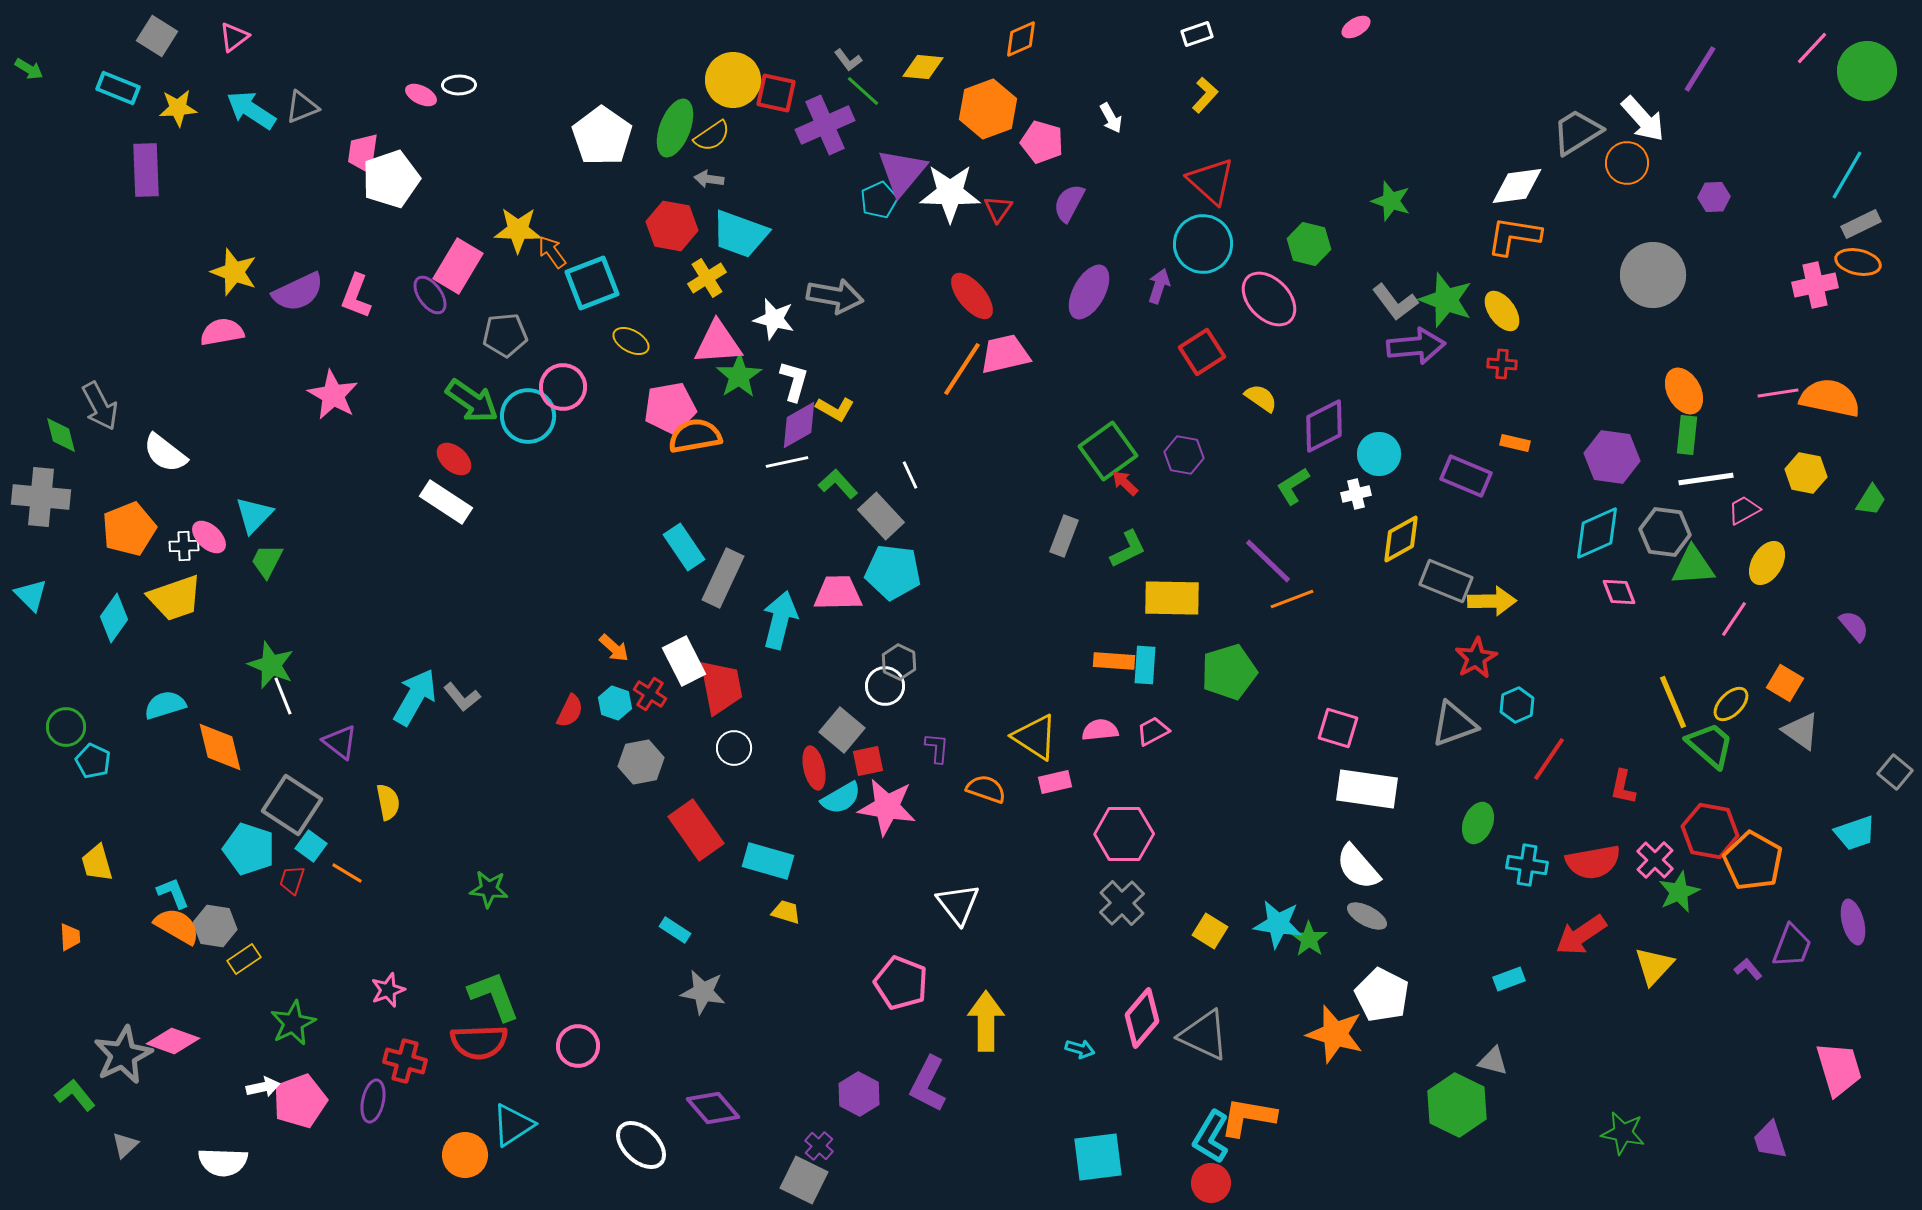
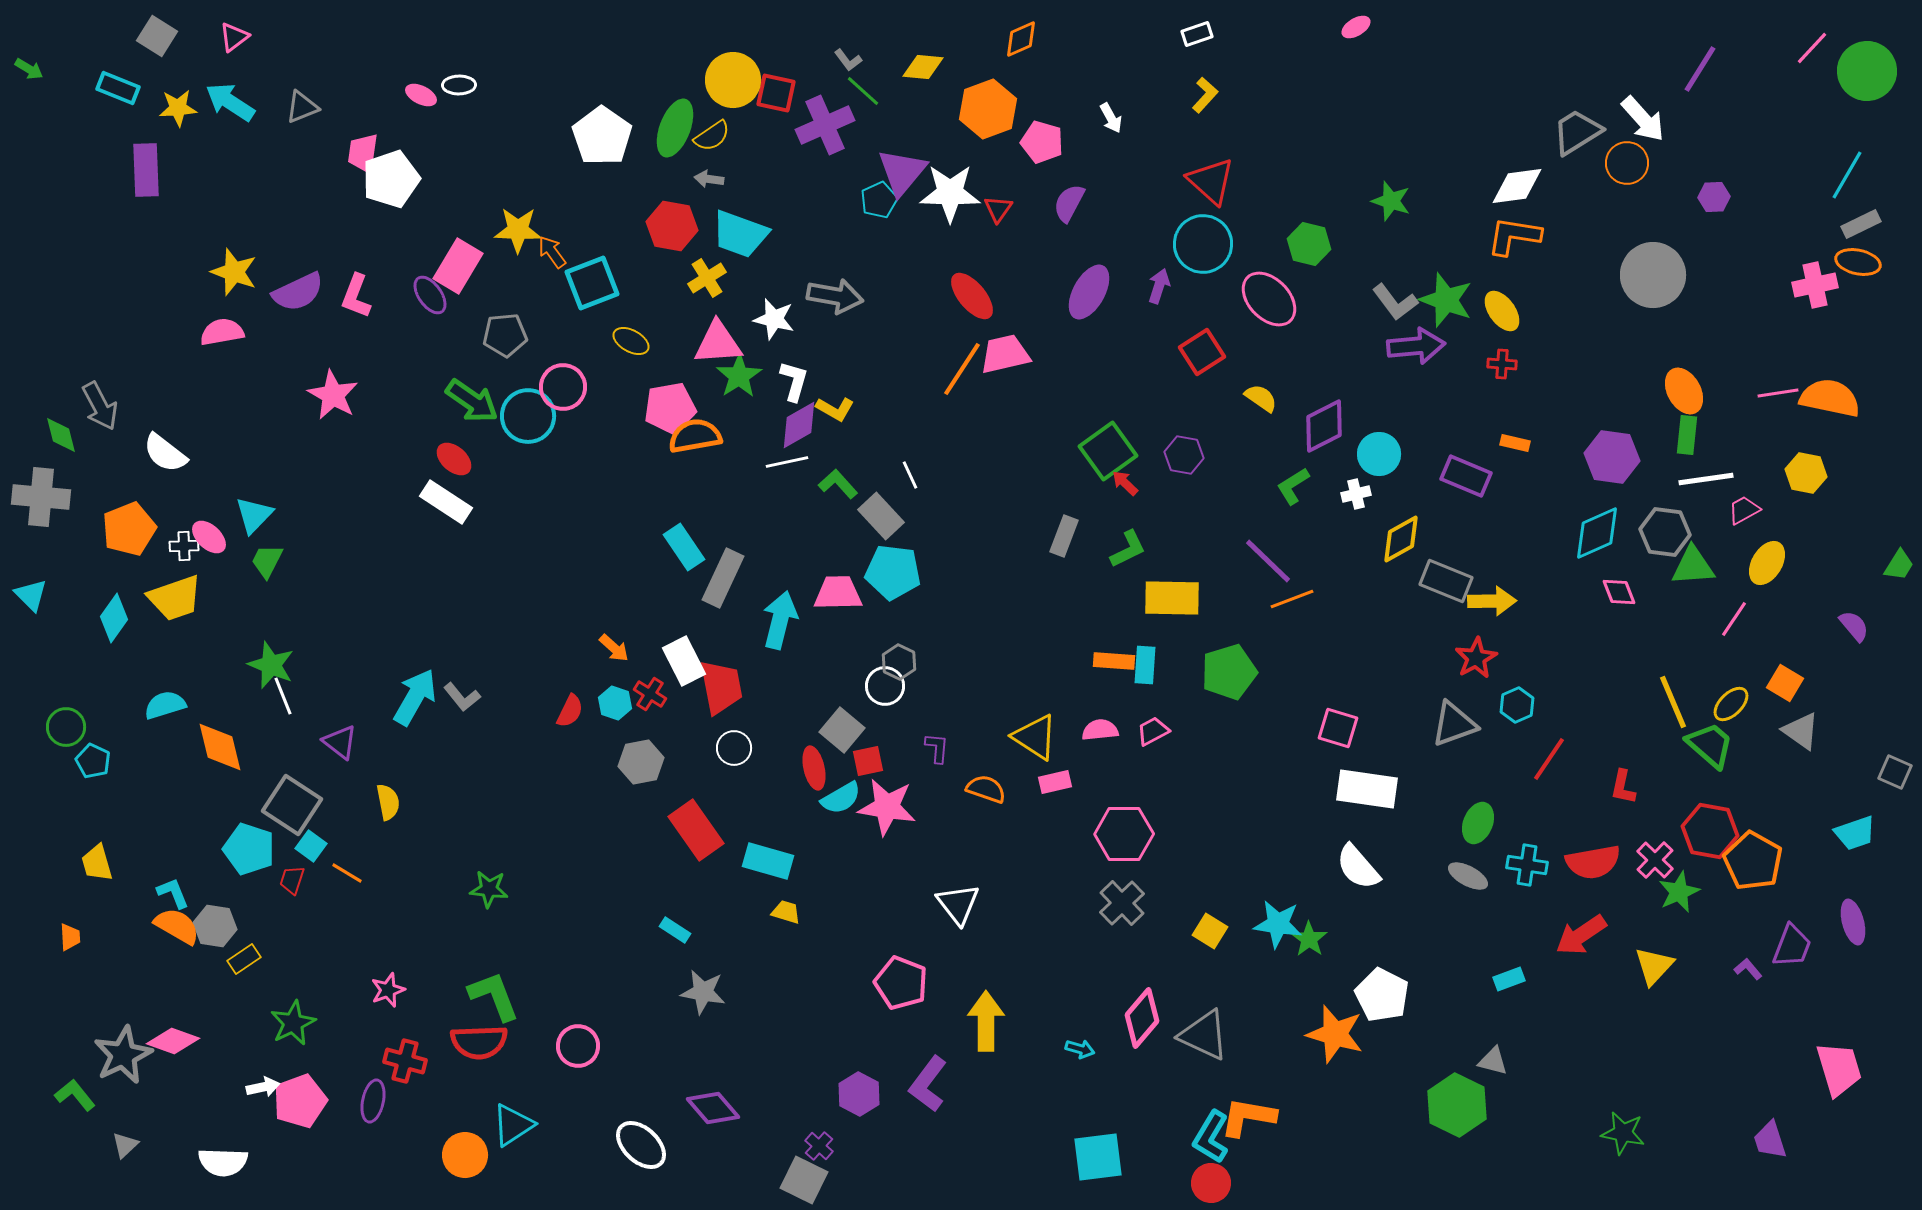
cyan arrow at (251, 110): moved 21 px left, 8 px up
green trapezoid at (1871, 500): moved 28 px right, 65 px down
gray square at (1895, 772): rotated 16 degrees counterclockwise
gray ellipse at (1367, 916): moved 101 px right, 40 px up
purple L-shape at (928, 1084): rotated 10 degrees clockwise
